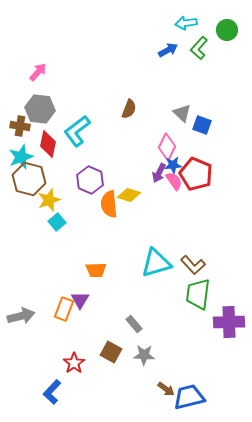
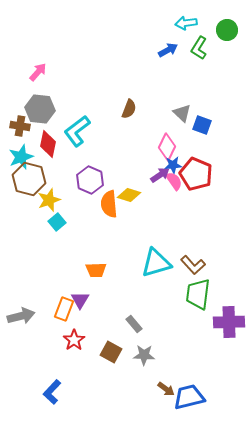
green L-shape: rotated 10 degrees counterclockwise
purple arrow: moved 1 px right, 2 px down; rotated 150 degrees counterclockwise
red star: moved 23 px up
